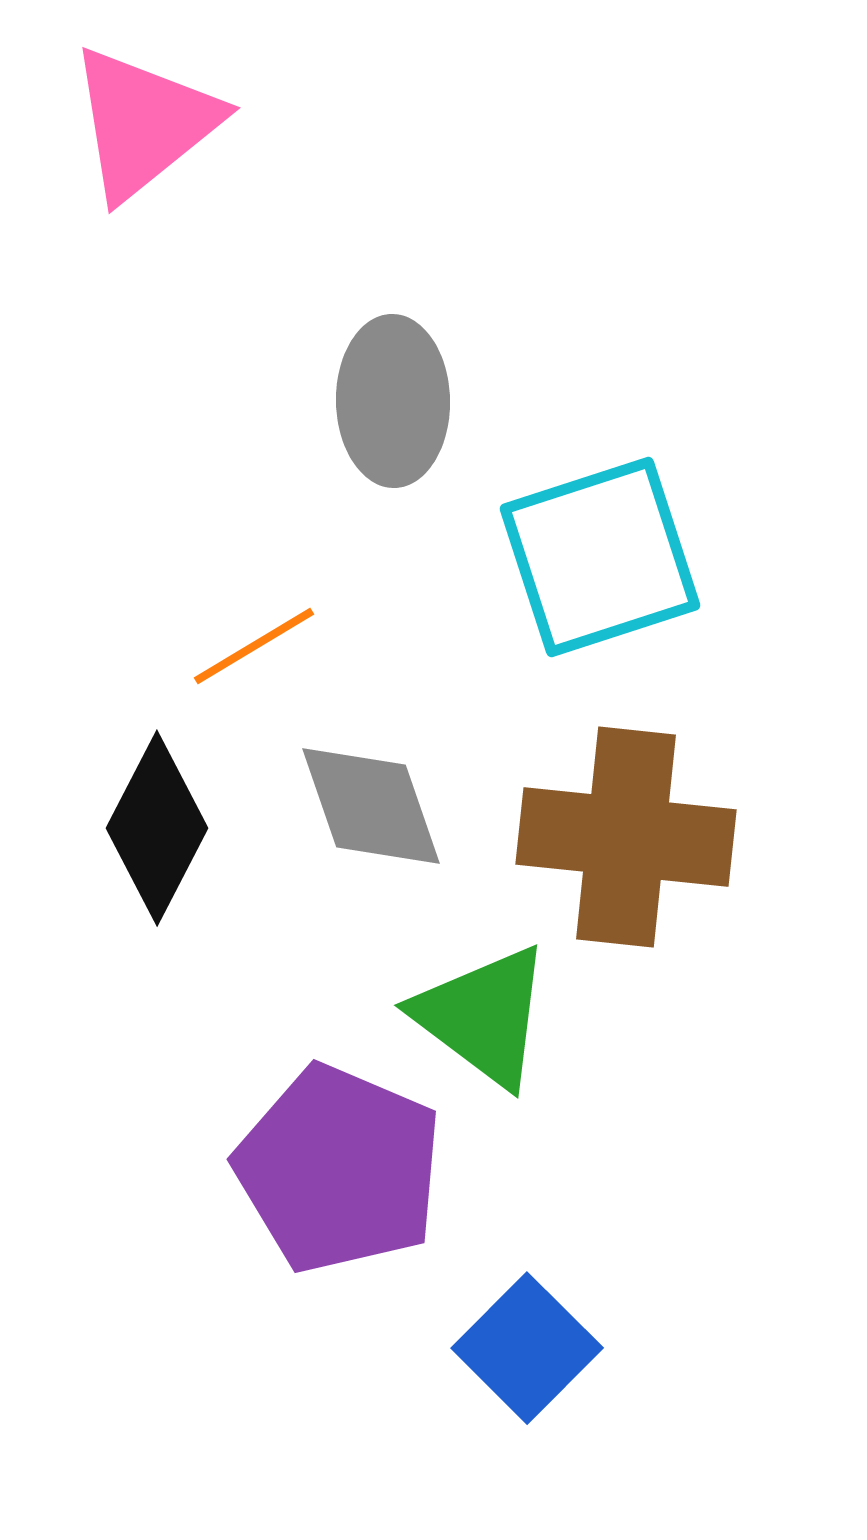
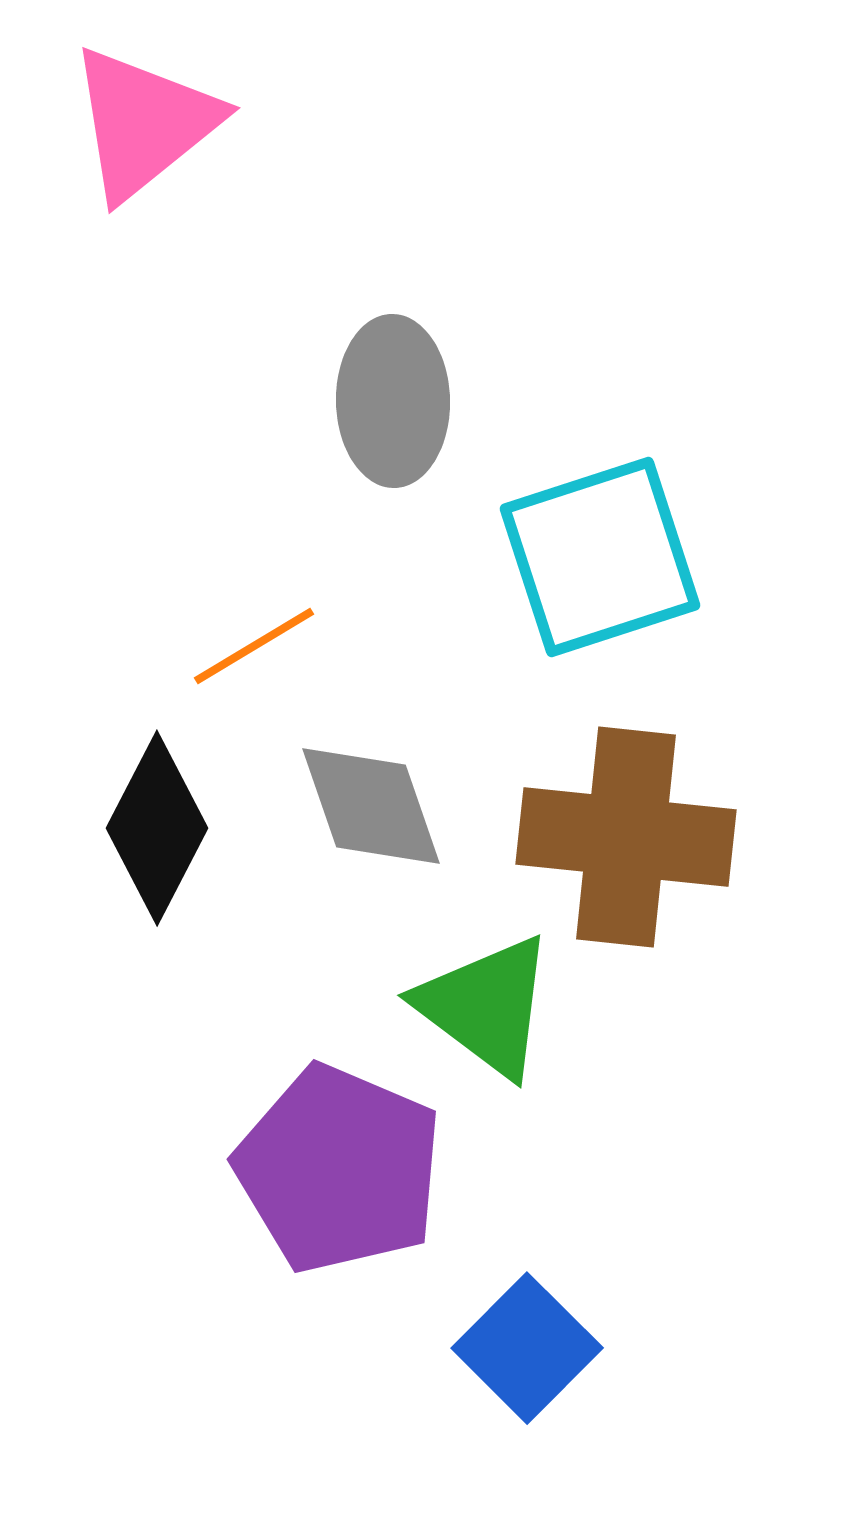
green triangle: moved 3 px right, 10 px up
